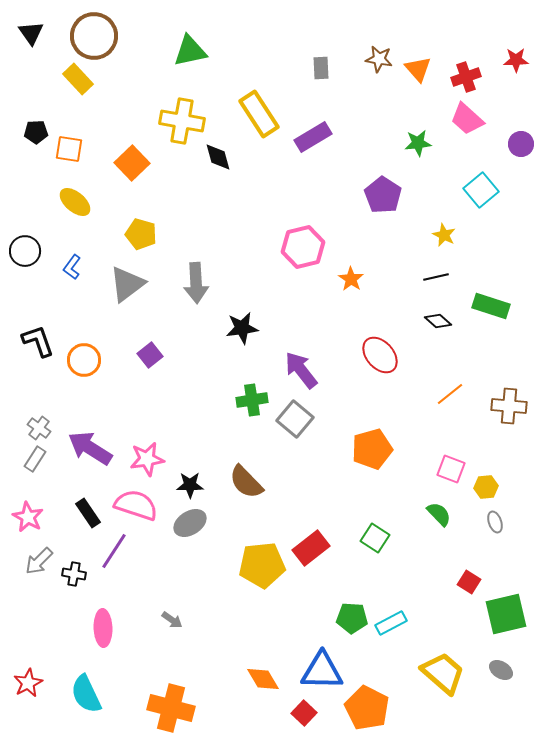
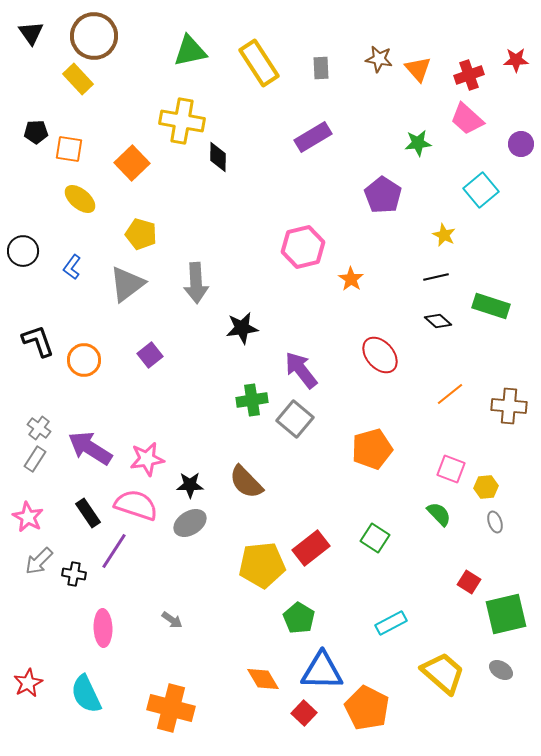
red cross at (466, 77): moved 3 px right, 2 px up
yellow rectangle at (259, 114): moved 51 px up
black diamond at (218, 157): rotated 16 degrees clockwise
yellow ellipse at (75, 202): moved 5 px right, 3 px up
black circle at (25, 251): moved 2 px left
green pentagon at (352, 618): moved 53 px left; rotated 28 degrees clockwise
